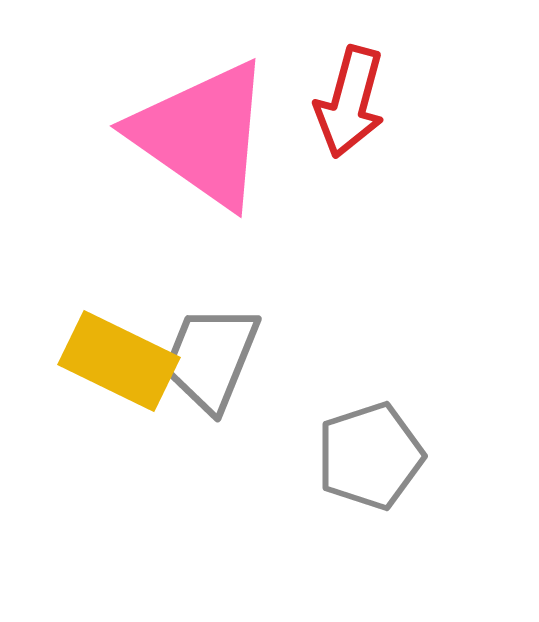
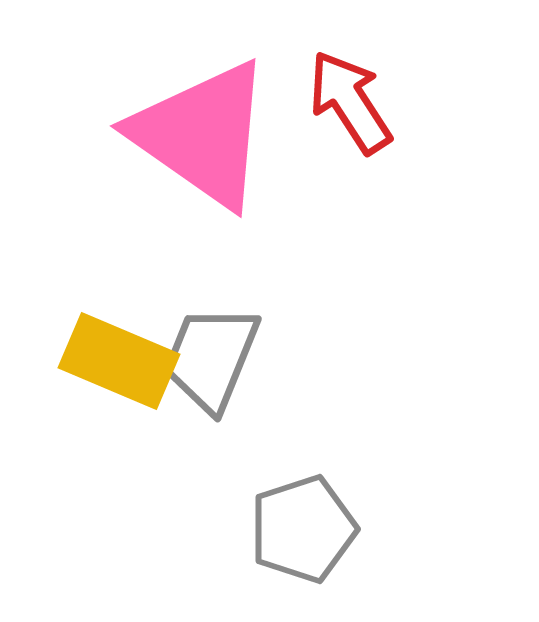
red arrow: rotated 132 degrees clockwise
yellow rectangle: rotated 3 degrees counterclockwise
gray pentagon: moved 67 px left, 73 px down
